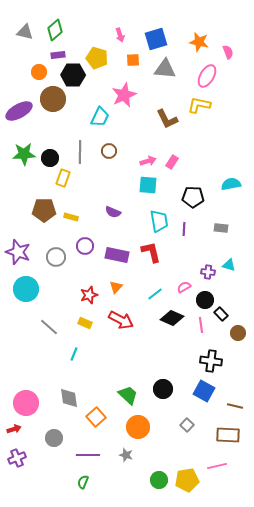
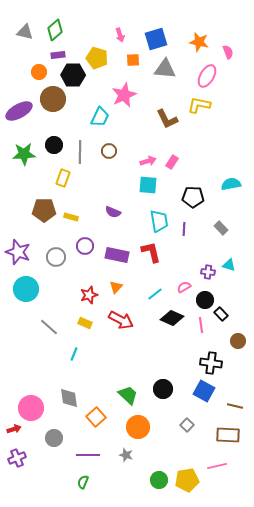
black circle at (50, 158): moved 4 px right, 13 px up
gray rectangle at (221, 228): rotated 40 degrees clockwise
brown circle at (238, 333): moved 8 px down
black cross at (211, 361): moved 2 px down
pink circle at (26, 403): moved 5 px right, 5 px down
